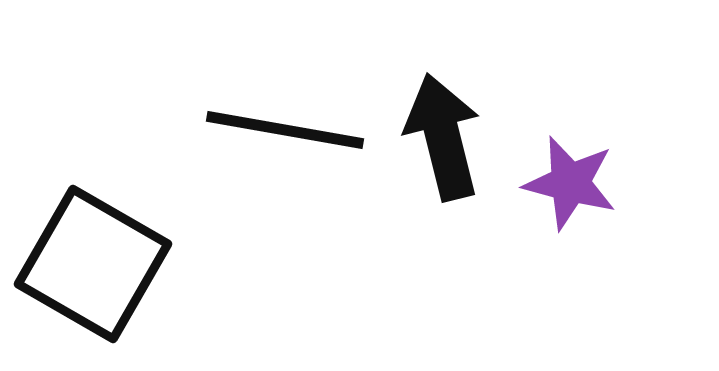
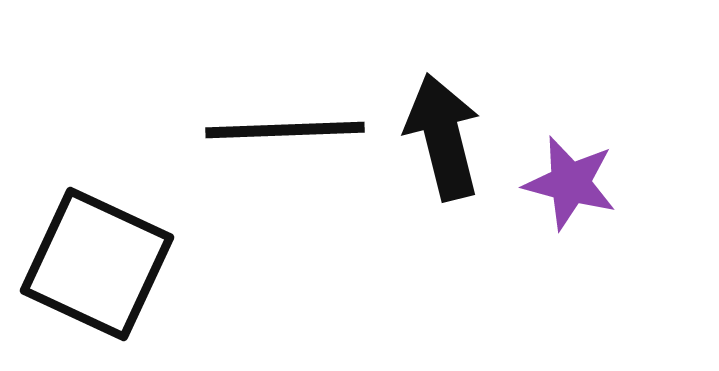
black line: rotated 12 degrees counterclockwise
black square: moved 4 px right; rotated 5 degrees counterclockwise
